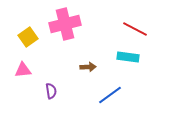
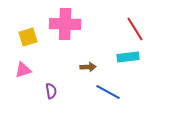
pink cross: rotated 16 degrees clockwise
red line: rotated 30 degrees clockwise
yellow square: rotated 18 degrees clockwise
cyan rectangle: rotated 15 degrees counterclockwise
pink triangle: rotated 12 degrees counterclockwise
blue line: moved 2 px left, 3 px up; rotated 65 degrees clockwise
